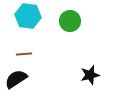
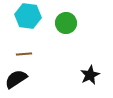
green circle: moved 4 px left, 2 px down
black star: rotated 12 degrees counterclockwise
